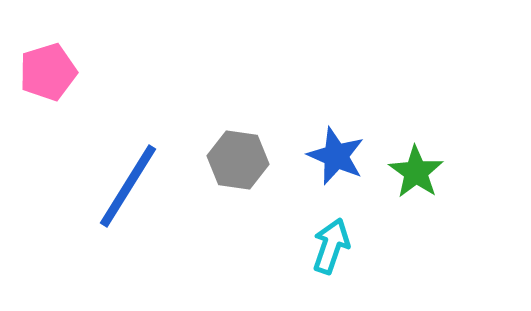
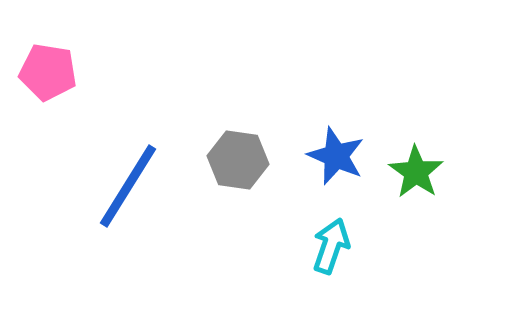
pink pentagon: rotated 26 degrees clockwise
